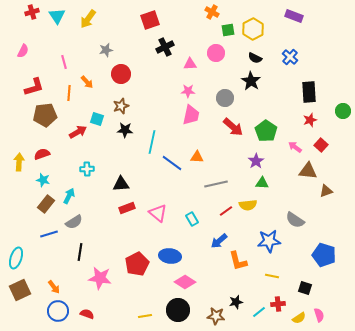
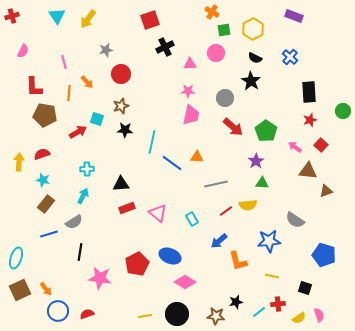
red cross at (32, 12): moved 20 px left, 4 px down
green square at (228, 30): moved 4 px left
red L-shape at (34, 87): rotated 105 degrees clockwise
brown pentagon at (45, 115): rotated 15 degrees clockwise
cyan arrow at (69, 196): moved 14 px right
blue ellipse at (170, 256): rotated 15 degrees clockwise
orange arrow at (54, 287): moved 8 px left, 2 px down
black circle at (178, 310): moved 1 px left, 4 px down
red semicircle at (87, 314): rotated 40 degrees counterclockwise
